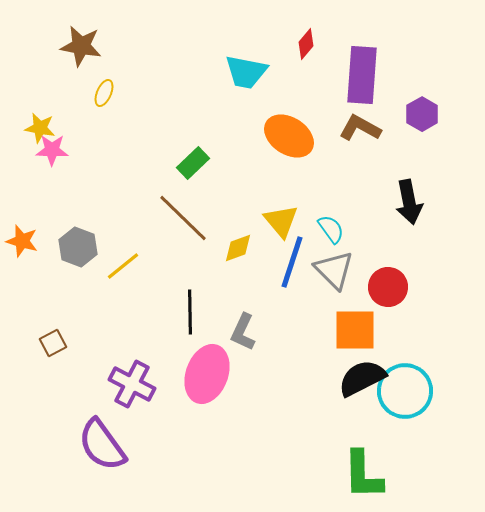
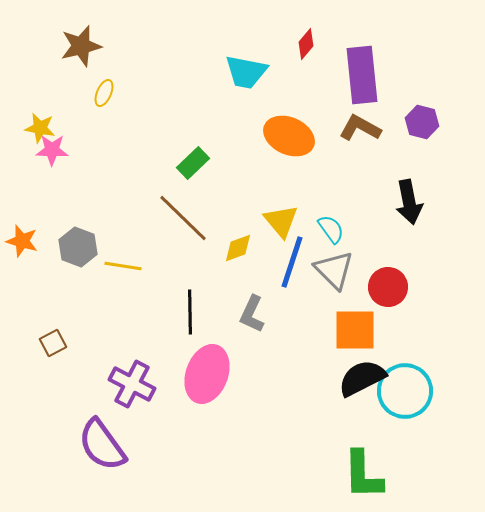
brown star: rotated 24 degrees counterclockwise
purple rectangle: rotated 10 degrees counterclockwise
purple hexagon: moved 8 px down; rotated 16 degrees counterclockwise
orange ellipse: rotated 9 degrees counterclockwise
yellow line: rotated 48 degrees clockwise
gray L-shape: moved 9 px right, 18 px up
